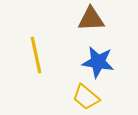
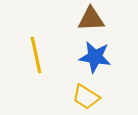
blue star: moved 3 px left, 5 px up
yellow trapezoid: rotated 8 degrees counterclockwise
